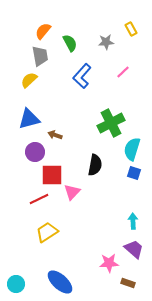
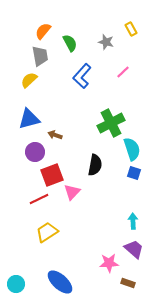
gray star: rotated 21 degrees clockwise
cyan semicircle: rotated 145 degrees clockwise
red square: rotated 20 degrees counterclockwise
